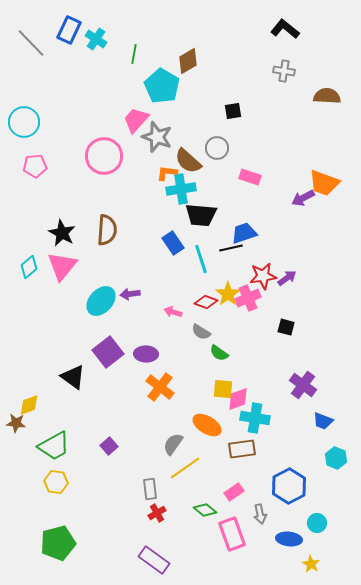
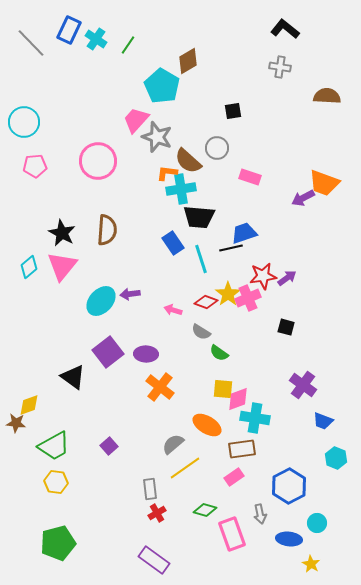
green line at (134, 54): moved 6 px left, 9 px up; rotated 24 degrees clockwise
gray cross at (284, 71): moved 4 px left, 4 px up
pink circle at (104, 156): moved 6 px left, 5 px down
black trapezoid at (201, 215): moved 2 px left, 2 px down
pink arrow at (173, 312): moved 2 px up
gray semicircle at (173, 444): rotated 15 degrees clockwise
pink rectangle at (234, 492): moved 15 px up
green diamond at (205, 510): rotated 25 degrees counterclockwise
